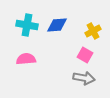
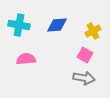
cyan cross: moved 8 px left
